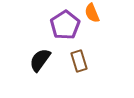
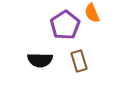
black semicircle: rotated 125 degrees counterclockwise
